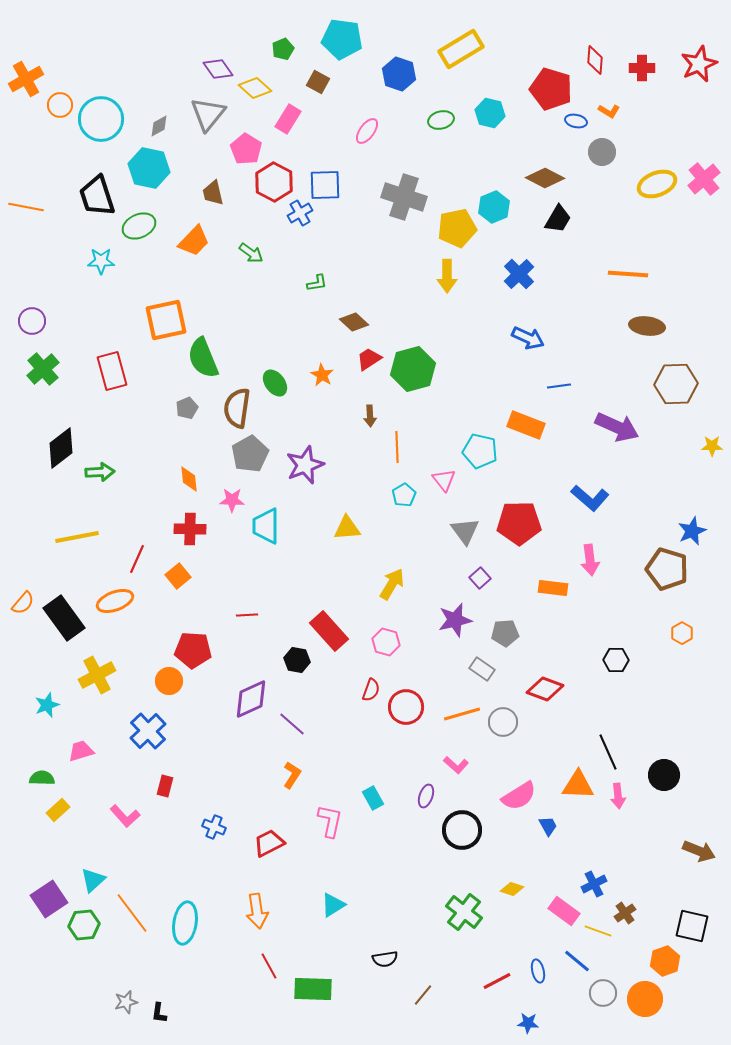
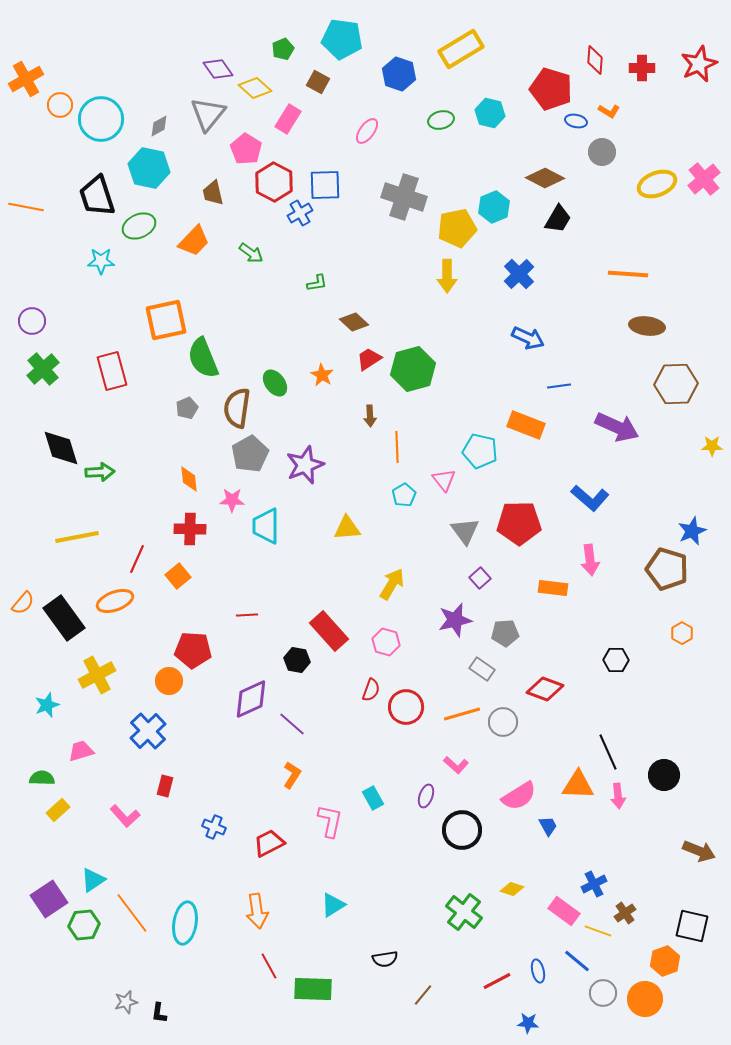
black diamond at (61, 448): rotated 69 degrees counterclockwise
cyan triangle at (93, 880): rotated 8 degrees clockwise
